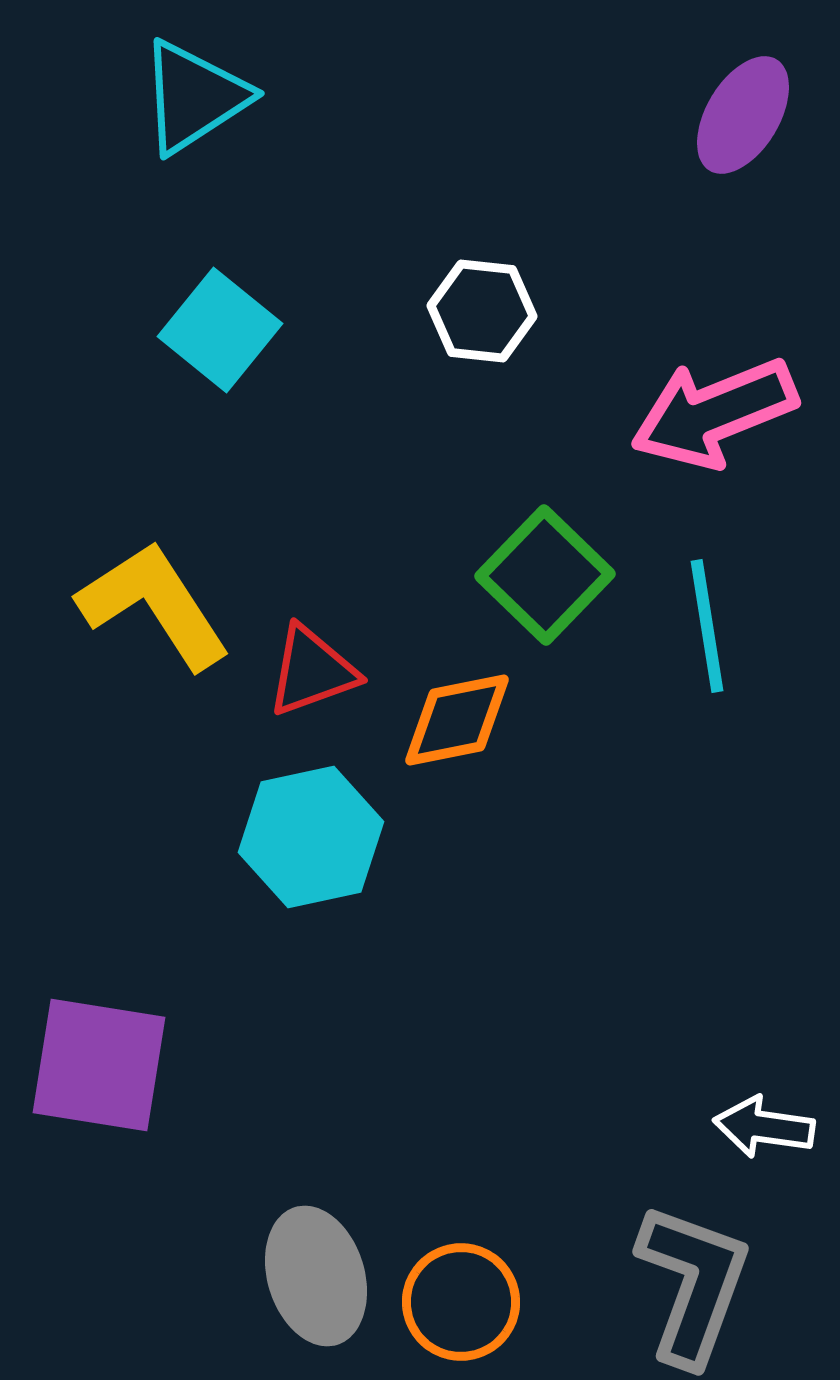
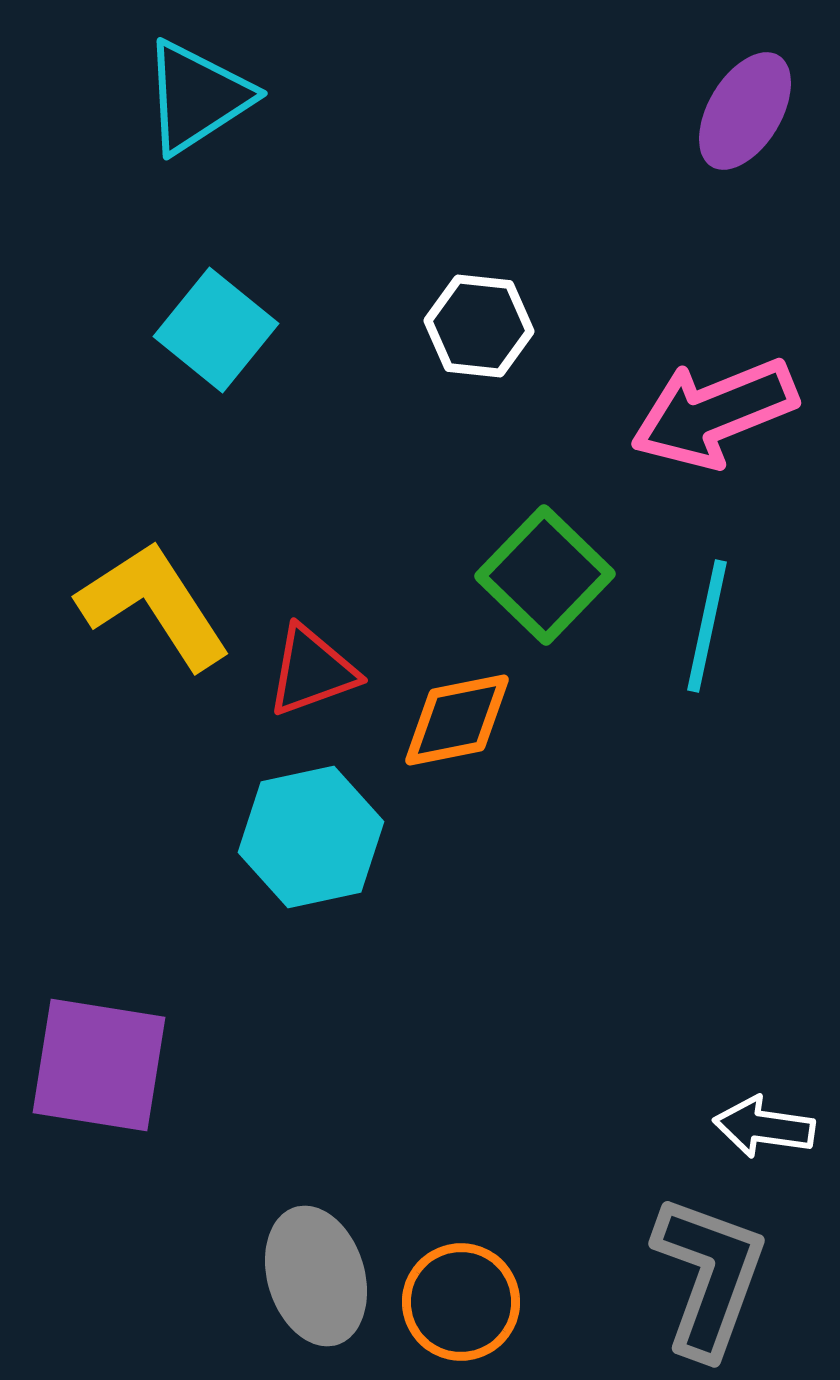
cyan triangle: moved 3 px right
purple ellipse: moved 2 px right, 4 px up
white hexagon: moved 3 px left, 15 px down
cyan square: moved 4 px left
cyan line: rotated 21 degrees clockwise
gray L-shape: moved 16 px right, 8 px up
